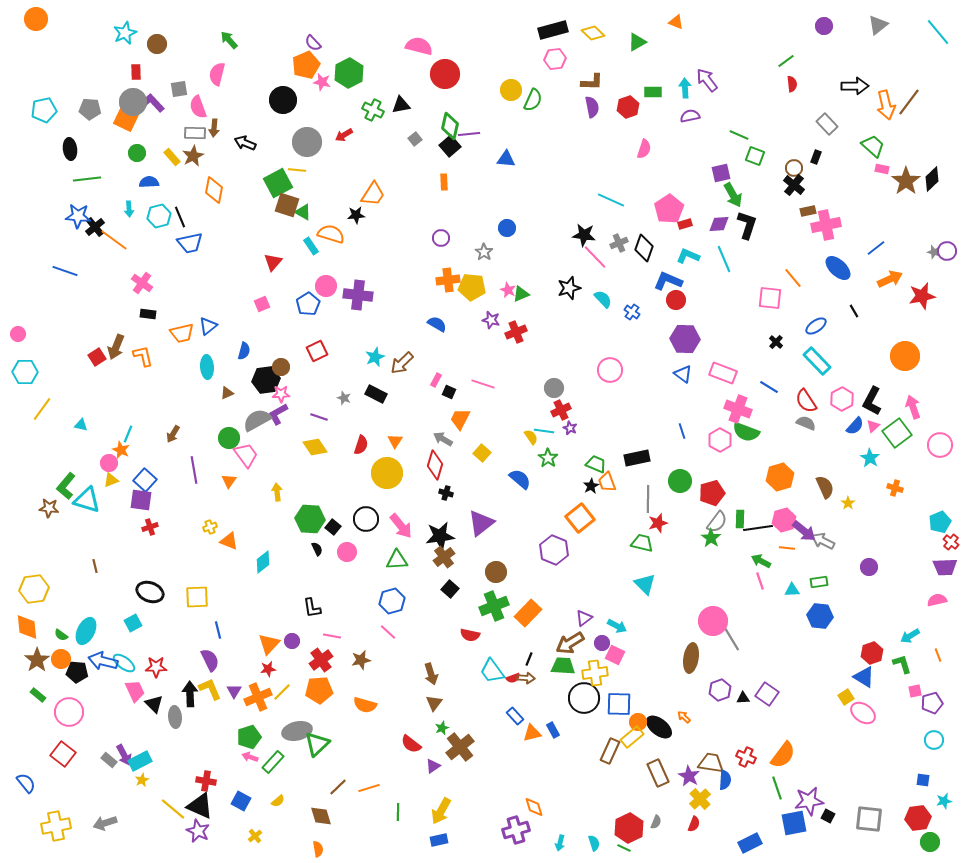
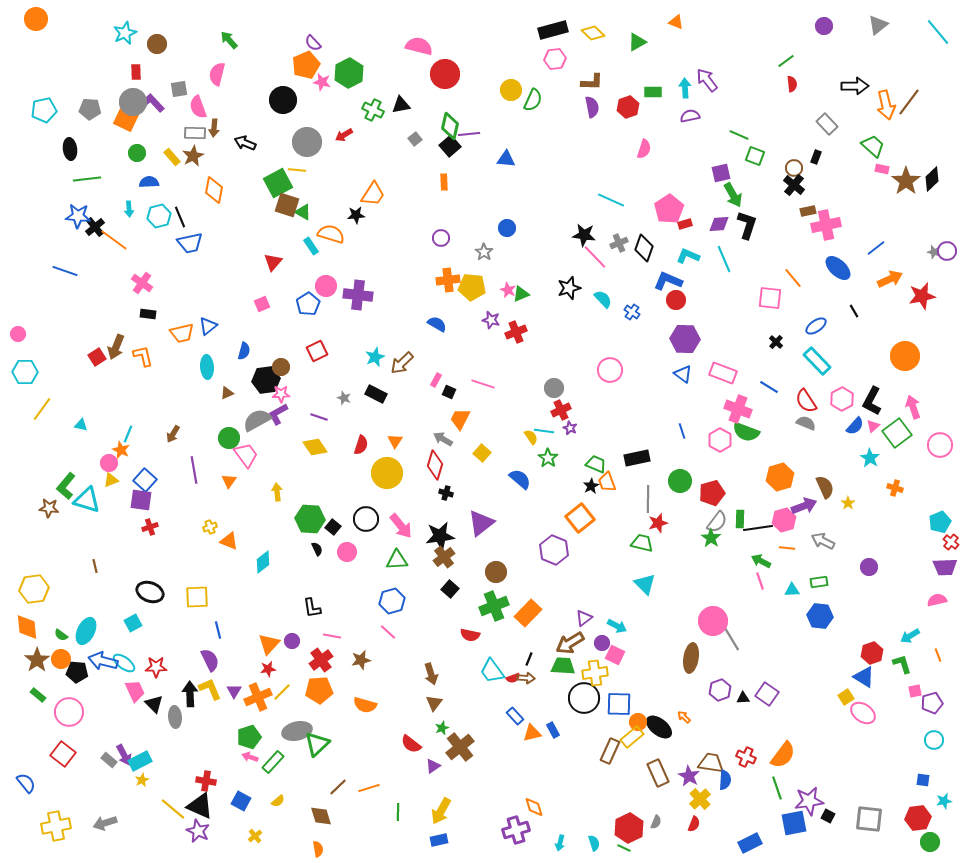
purple arrow at (804, 531): moved 25 px up; rotated 60 degrees counterclockwise
